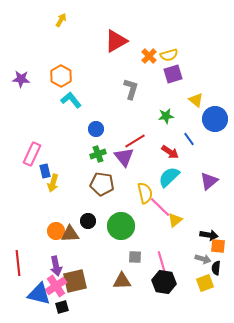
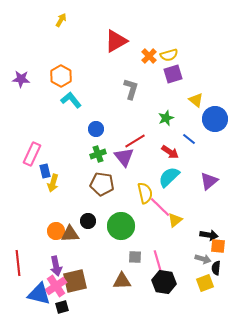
green star at (166, 116): moved 2 px down; rotated 14 degrees counterclockwise
blue line at (189, 139): rotated 16 degrees counterclockwise
pink line at (162, 263): moved 4 px left, 1 px up
